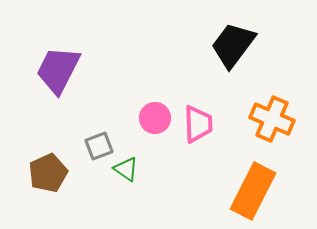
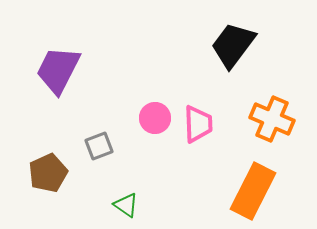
green triangle: moved 36 px down
